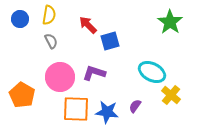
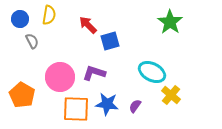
gray semicircle: moved 19 px left
blue star: moved 8 px up
